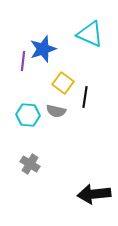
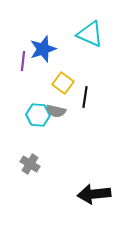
cyan hexagon: moved 10 px right
